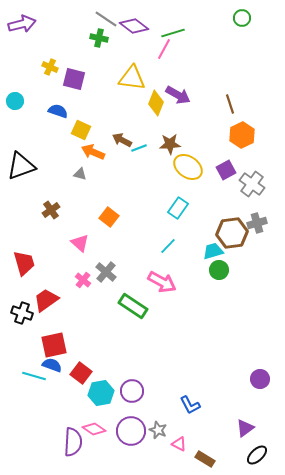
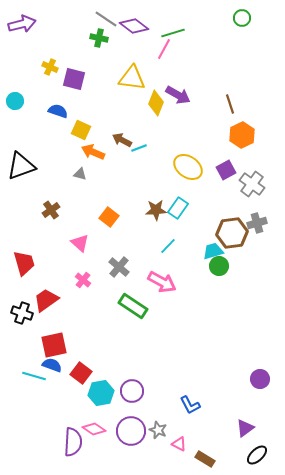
brown star at (170, 144): moved 14 px left, 66 px down
green circle at (219, 270): moved 4 px up
gray cross at (106, 272): moved 13 px right, 5 px up
